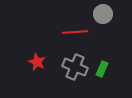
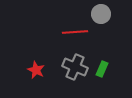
gray circle: moved 2 px left
red star: moved 1 px left, 8 px down
